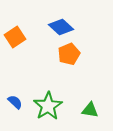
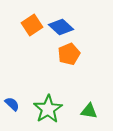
orange square: moved 17 px right, 12 px up
blue semicircle: moved 3 px left, 2 px down
green star: moved 3 px down
green triangle: moved 1 px left, 1 px down
